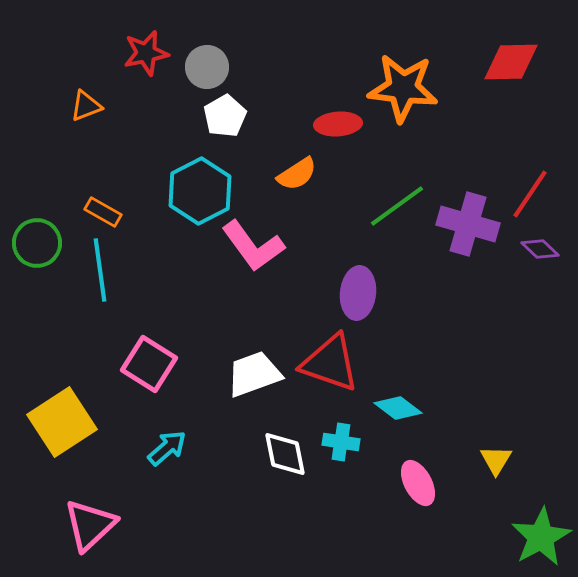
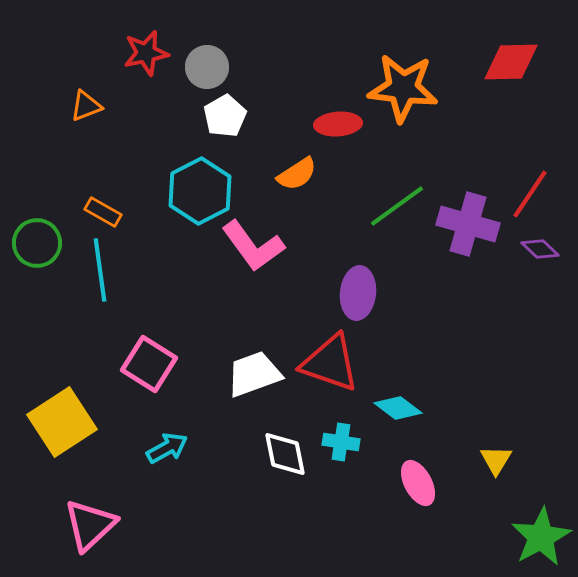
cyan arrow: rotated 12 degrees clockwise
